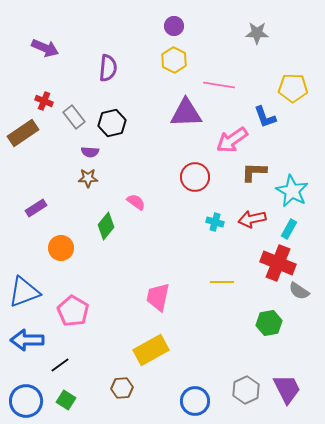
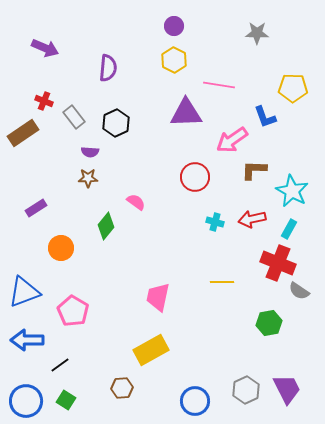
black hexagon at (112, 123): moved 4 px right; rotated 12 degrees counterclockwise
brown L-shape at (254, 172): moved 2 px up
